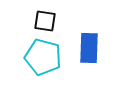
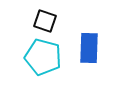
black square: rotated 10 degrees clockwise
